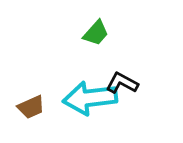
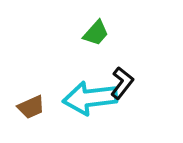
black L-shape: rotated 100 degrees clockwise
